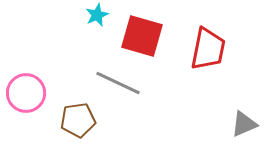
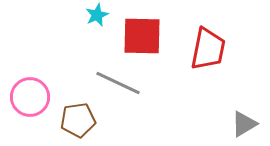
red square: rotated 15 degrees counterclockwise
pink circle: moved 4 px right, 4 px down
gray triangle: rotated 8 degrees counterclockwise
